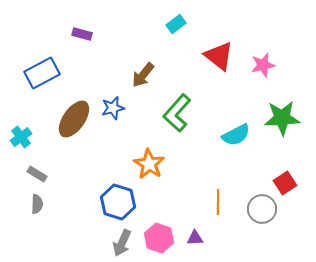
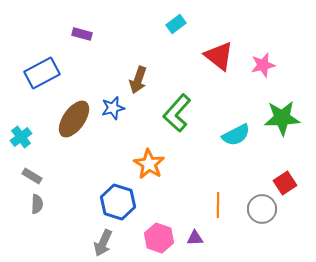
brown arrow: moved 5 px left, 5 px down; rotated 20 degrees counterclockwise
gray rectangle: moved 5 px left, 2 px down
orange line: moved 3 px down
gray arrow: moved 19 px left
